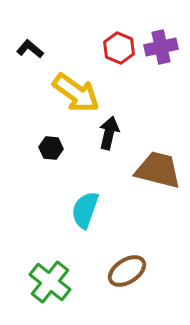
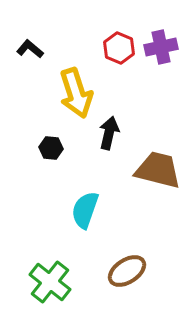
yellow arrow: rotated 36 degrees clockwise
